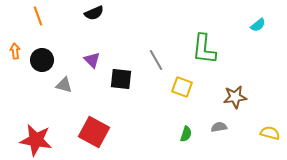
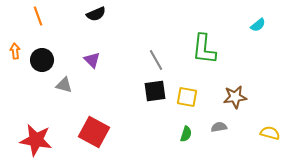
black semicircle: moved 2 px right, 1 px down
black square: moved 34 px right, 12 px down; rotated 15 degrees counterclockwise
yellow square: moved 5 px right, 10 px down; rotated 10 degrees counterclockwise
